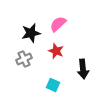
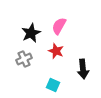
pink semicircle: moved 1 px right, 2 px down; rotated 18 degrees counterclockwise
black star: rotated 12 degrees counterclockwise
